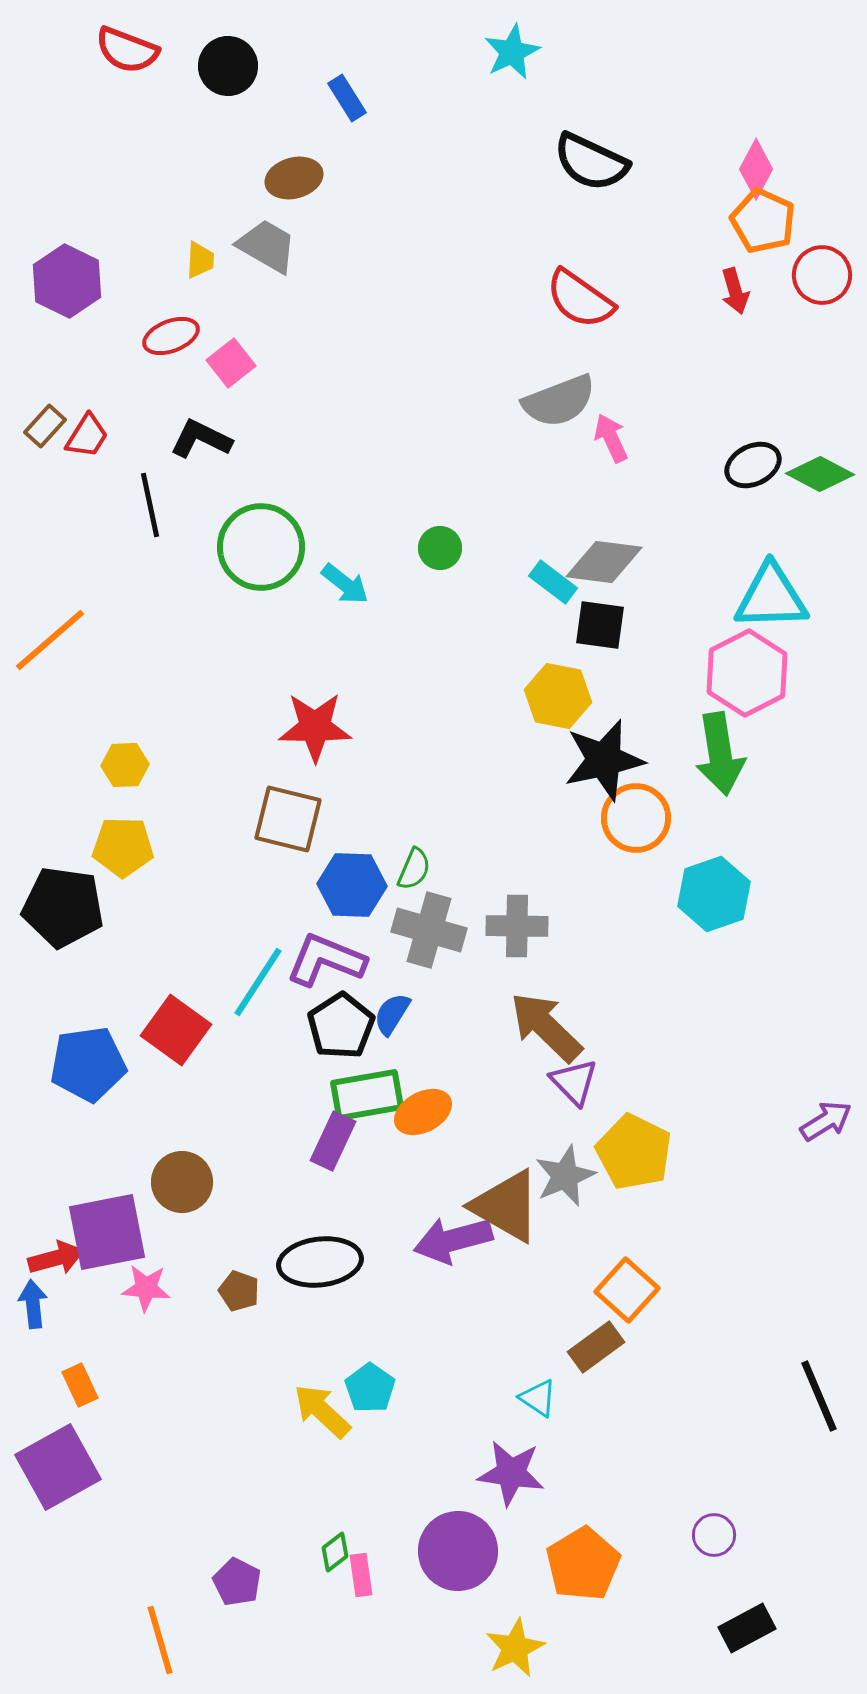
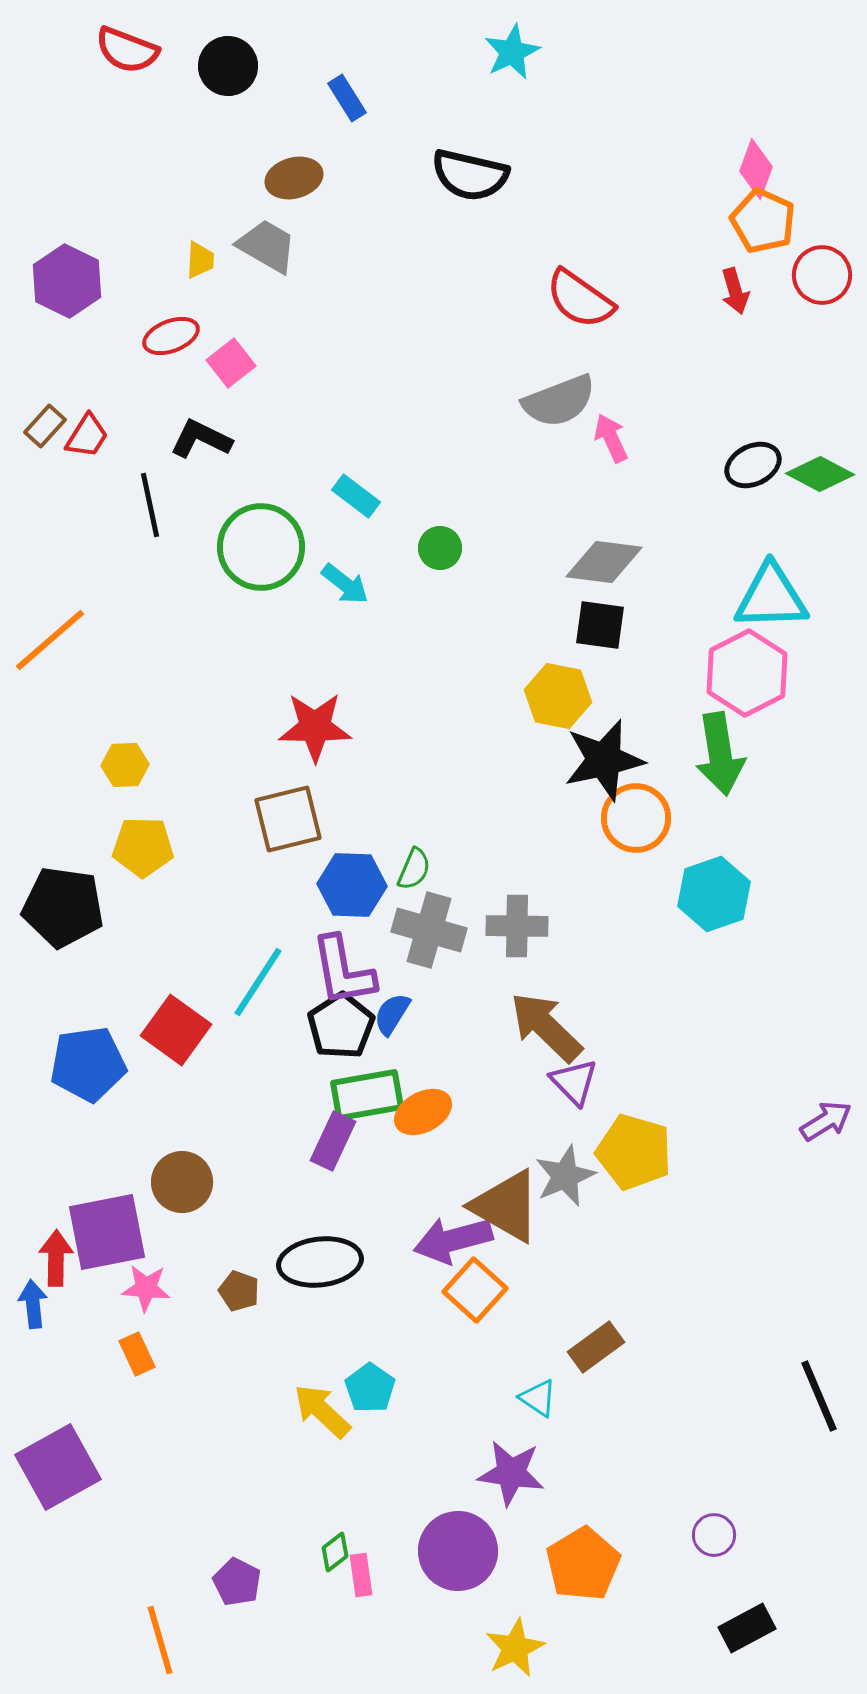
black semicircle at (591, 162): moved 121 px left, 13 px down; rotated 12 degrees counterclockwise
pink diamond at (756, 169): rotated 8 degrees counterclockwise
cyan rectangle at (553, 582): moved 197 px left, 86 px up
brown square at (288, 819): rotated 28 degrees counterclockwise
yellow pentagon at (123, 847): moved 20 px right
purple L-shape at (326, 960): moved 17 px right, 11 px down; rotated 122 degrees counterclockwise
yellow pentagon at (634, 1152): rotated 10 degrees counterclockwise
red arrow at (56, 1258): rotated 74 degrees counterclockwise
orange square at (627, 1290): moved 152 px left
orange rectangle at (80, 1385): moved 57 px right, 31 px up
